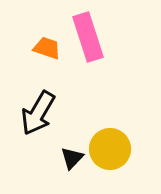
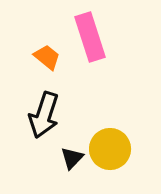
pink rectangle: moved 2 px right
orange trapezoid: moved 9 px down; rotated 20 degrees clockwise
black arrow: moved 6 px right, 2 px down; rotated 12 degrees counterclockwise
